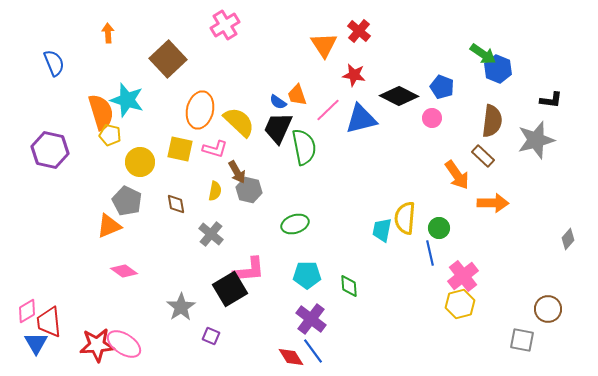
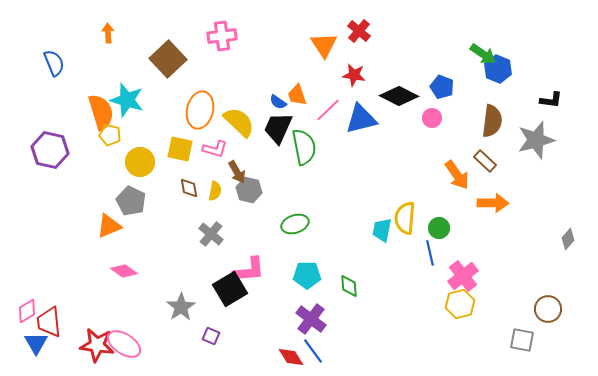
pink cross at (225, 25): moved 3 px left, 11 px down; rotated 24 degrees clockwise
brown rectangle at (483, 156): moved 2 px right, 5 px down
gray pentagon at (127, 201): moved 4 px right
brown diamond at (176, 204): moved 13 px right, 16 px up
red star at (97, 345): rotated 12 degrees clockwise
